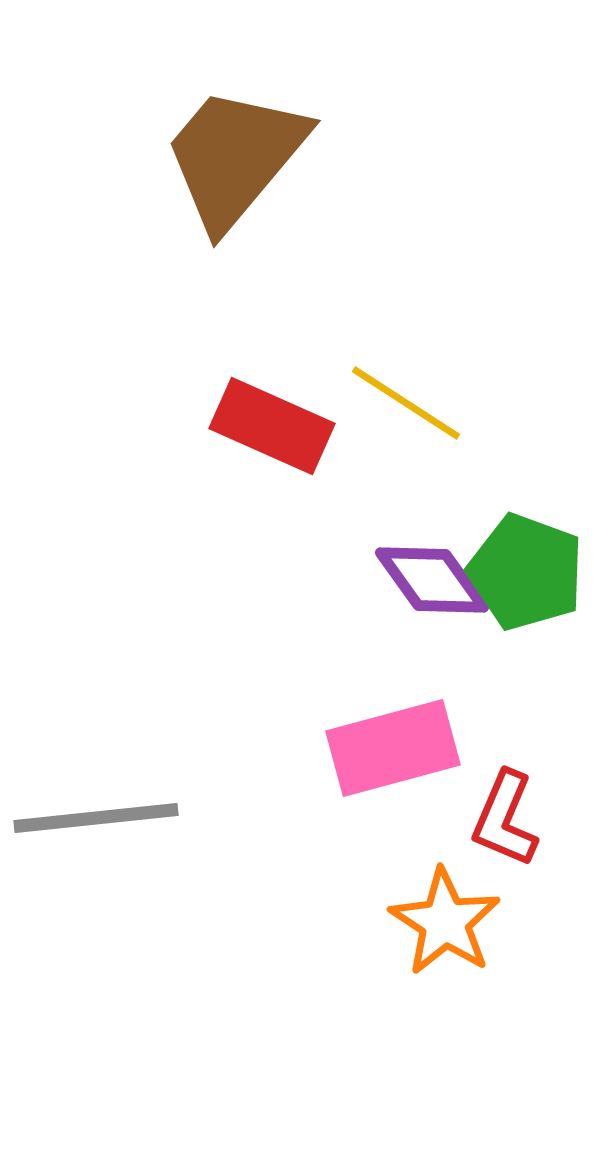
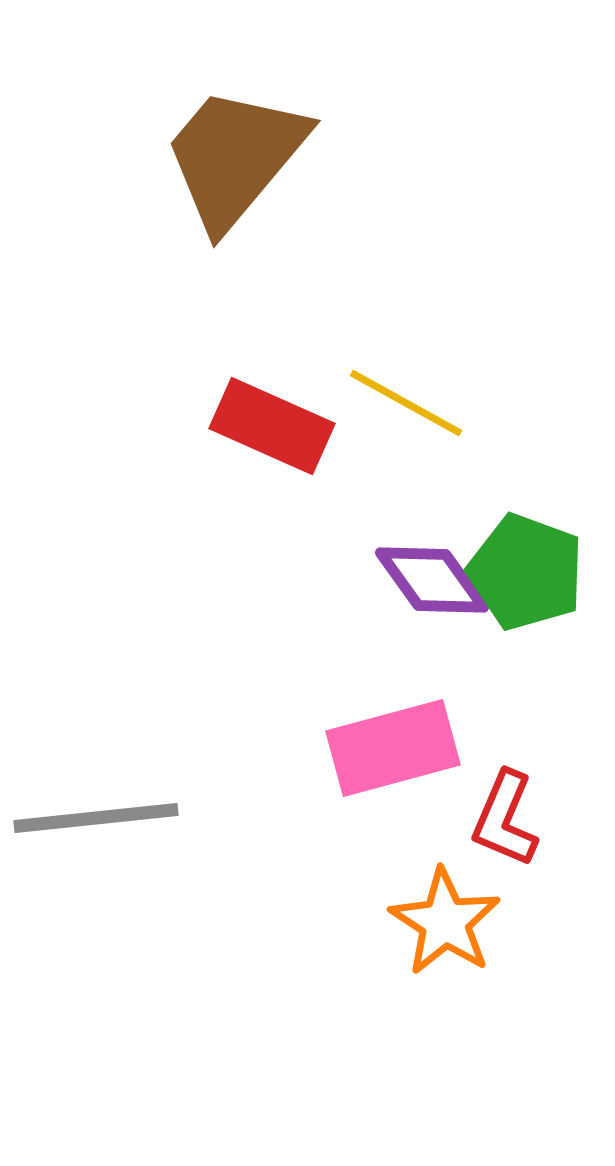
yellow line: rotated 4 degrees counterclockwise
